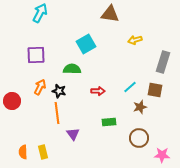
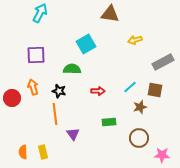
gray rectangle: rotated 45 degrees clockwise
orange arrow: moved 7 px left; rotated 42 degrees counterclockwise
red circle: moved 3 px up
orange line: moved 2 px left, 1 px down
